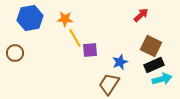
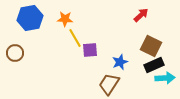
cyan arrow: moved 3 px right, 1 px up; rotated 12 degrees clockwise
